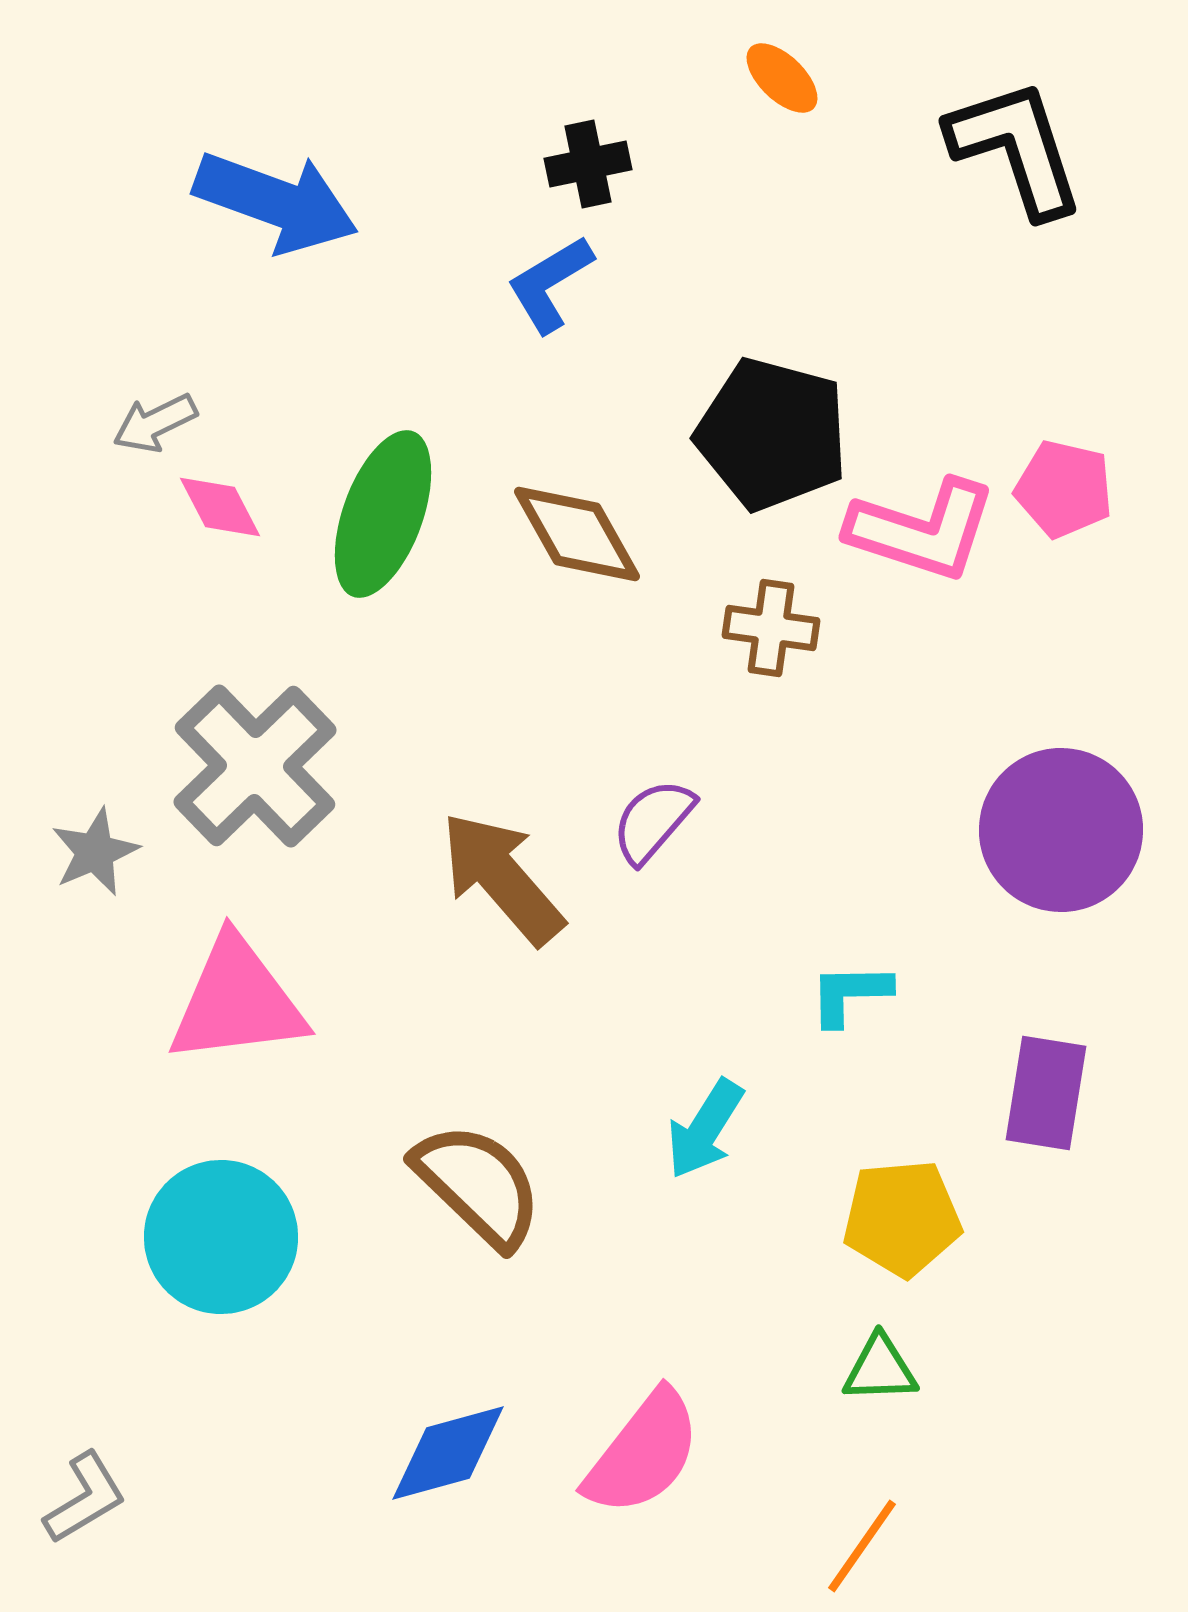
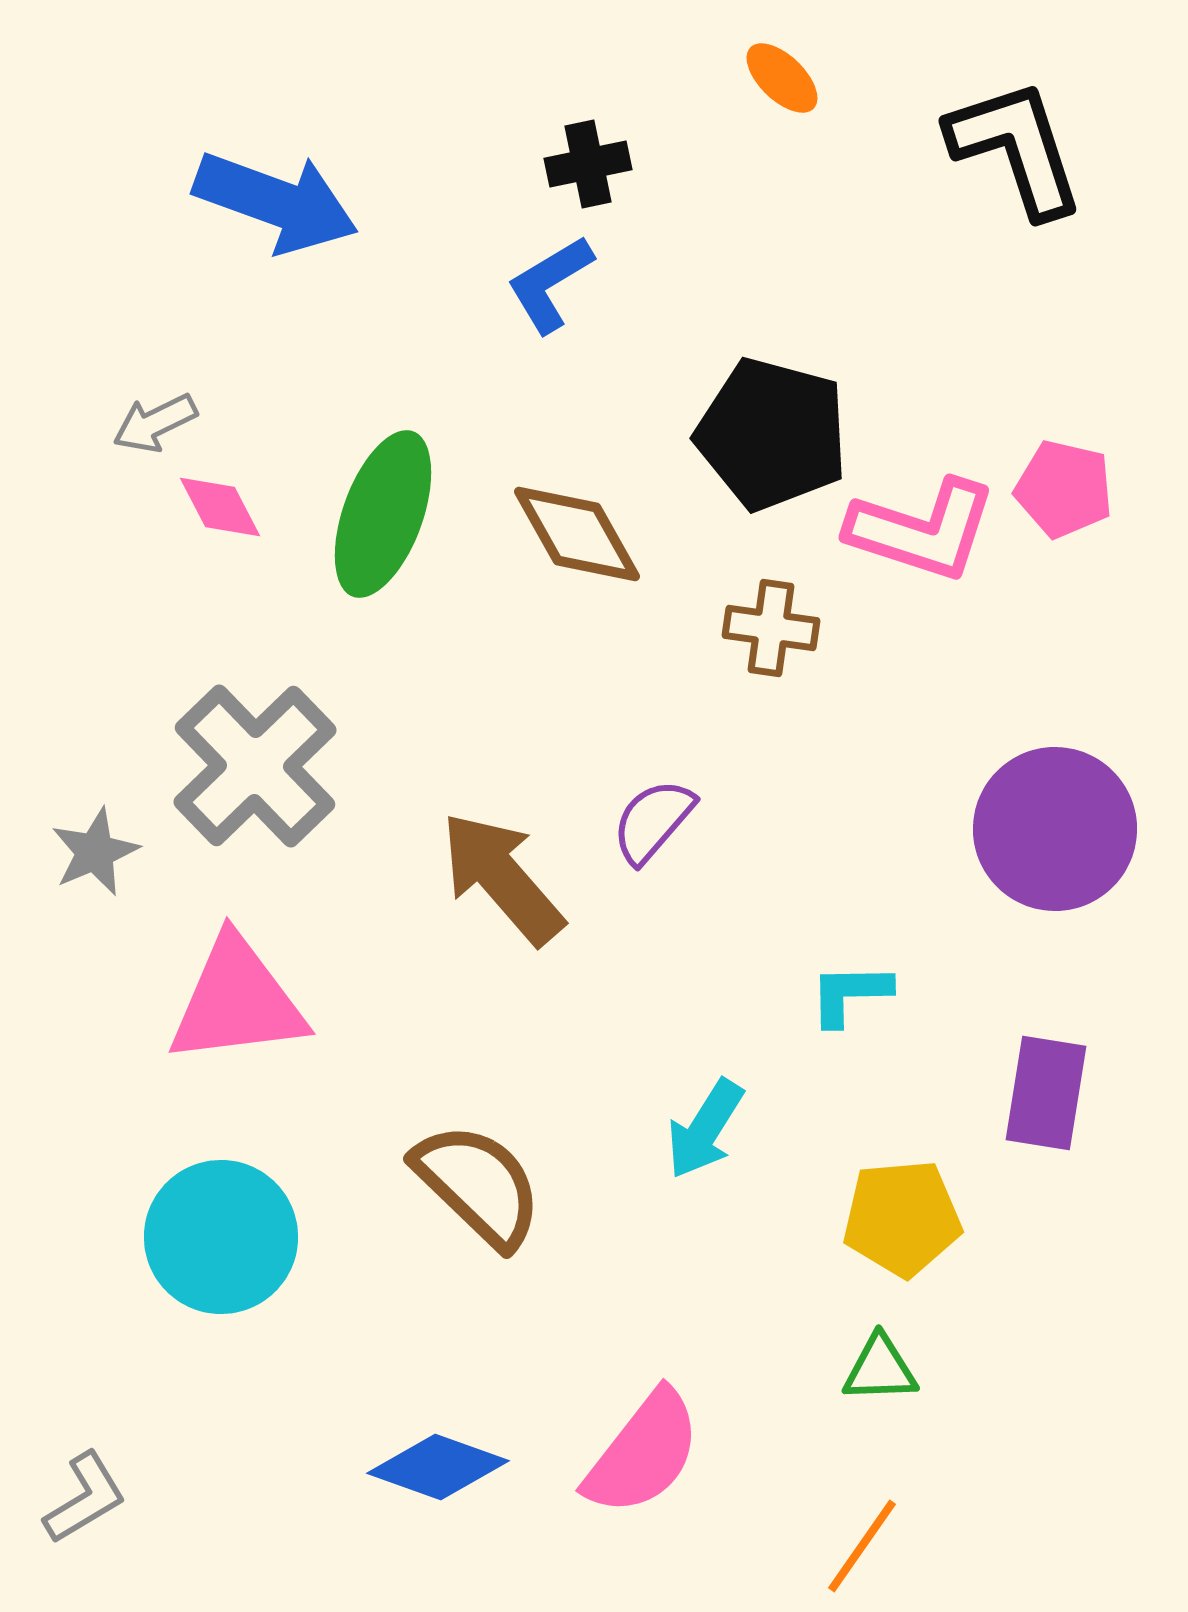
purple circle: moved 6 px left, 1 px up
blue diamond: moved 10 px left, 14 px down; rotated 35 degrees clockwise
